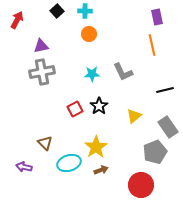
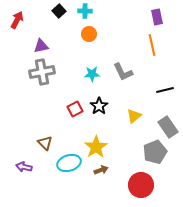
black square: moved 2 px right
